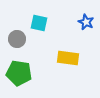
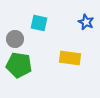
gray circle: moved 2 px left
yellow rectangle: moved 2 px right
green pentagon: moved 8 px up
